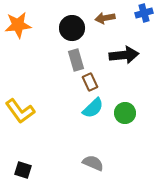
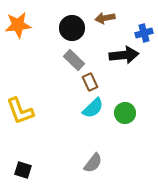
blue cross: moved 20 px down
gray rectangle: moved 2 px left; rotated 30 degrees counterclockwise
yellow L-shape: rotated 16 degrees clockwise
gray semicircle: rotated 105 degrees clockwise
